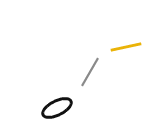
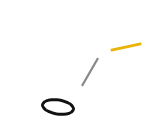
black ellipse: moved 1 px right, 1 px up; rotated 36 degrees clockwise
